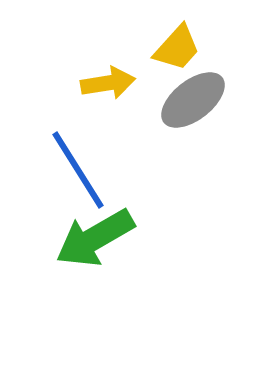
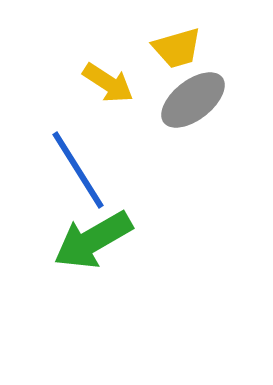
yellow trapezoid: rotated 32 degrees clockwise
yellow arrow: rotated 42 degrees clockwise
green arrow: moved 2 px left, 2 px down
